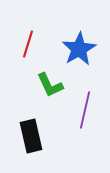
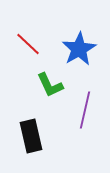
red line: rotated 64 degrees counterclockwise
